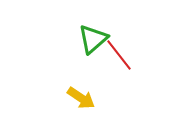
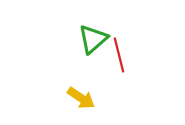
red line: rotated 24 degrees clockwise
